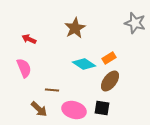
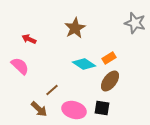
pink semicircle: moved 4 px left, 2 px up; rotated 24 degrees counterclockwise
brown line: rotated 48 degrees counterclockwise
